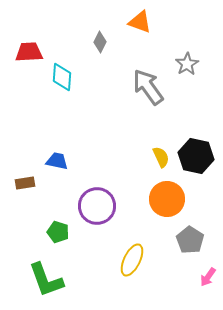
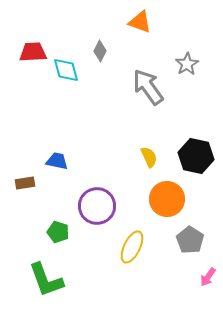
gray diamond: moved 9 px down
red trapezoid: moved 4 px right
cyan diamond: moved 4 px right, 7 px up; rotated 20 degrees counterclockwise
yellow semicircle: moved 12 px left
yellow ellipse: moved 13 px up
